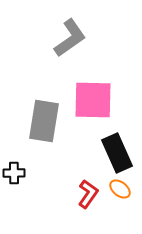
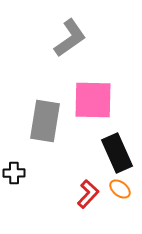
gray rectangle: moved 1 px right
red L-shape: rotated 8 degrees clockwise
